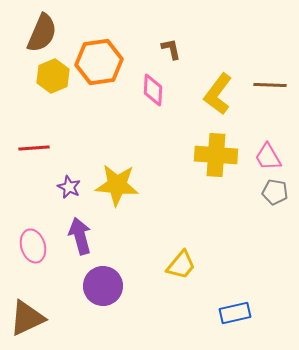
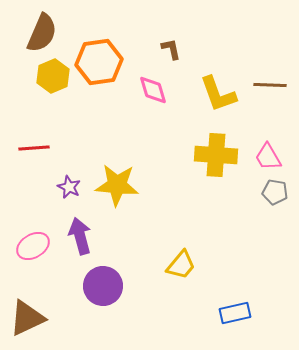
pink diamond: rotated 20 degrees counterclockwise
yellow L-shape: rotated 57 degrees counterclockwise
pink ellipse: rotated 76 degrees clockwise
